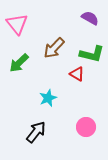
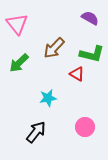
cyan star: rotated 12 degrees clockwise
pink circle: moved 1 px left
